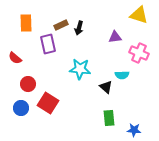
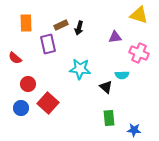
red square: rotated 10 degrees clockwise
